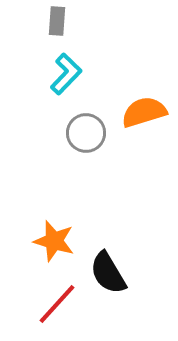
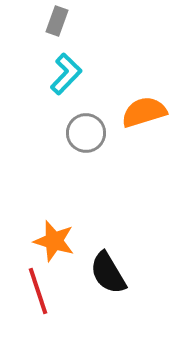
gray rectangle: rotated 16 degrees clockwise
red line: moved 19 px left, 13 px up; rotated 60 degrees counterclockwise
